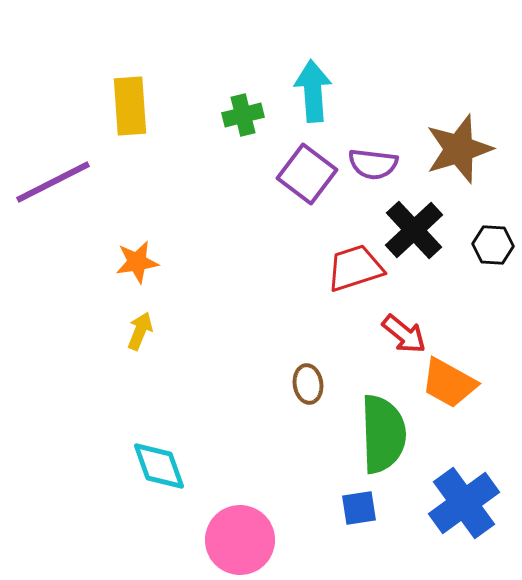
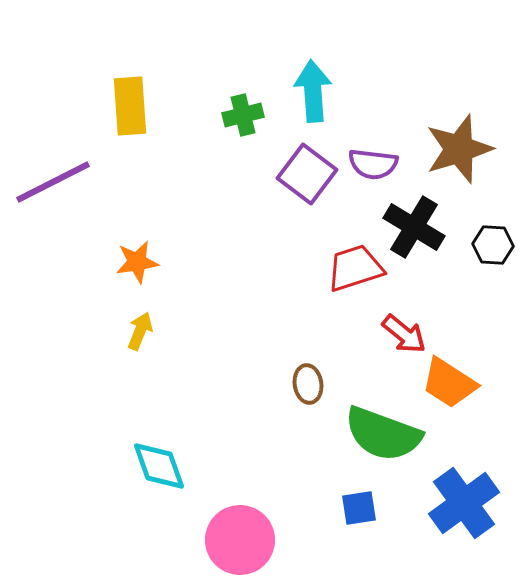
black cross: moved 3 px up; rotated 16 degrees counterclockwise
orange trapezoid: rotated 4 degrees clockwise
green semicircle: rotated 112 degrees clockwise
